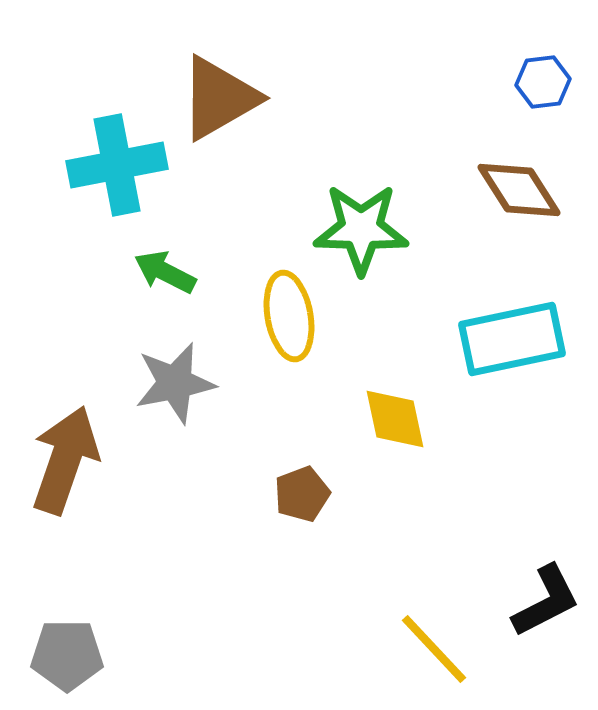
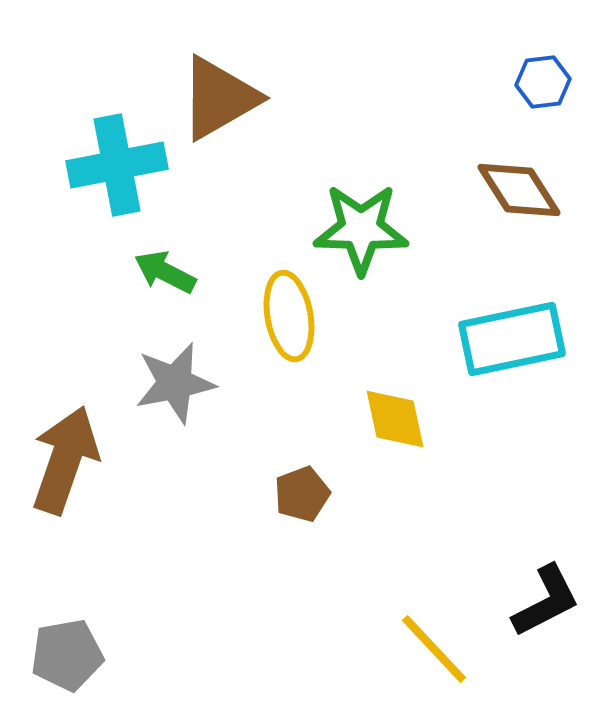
gray pentagon: rotated 10 degrees counterclockwise
